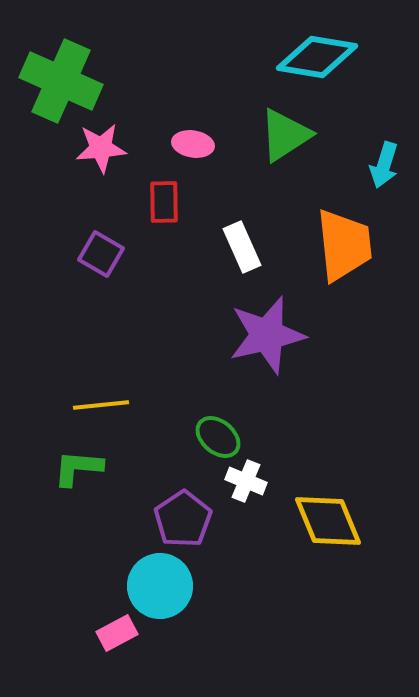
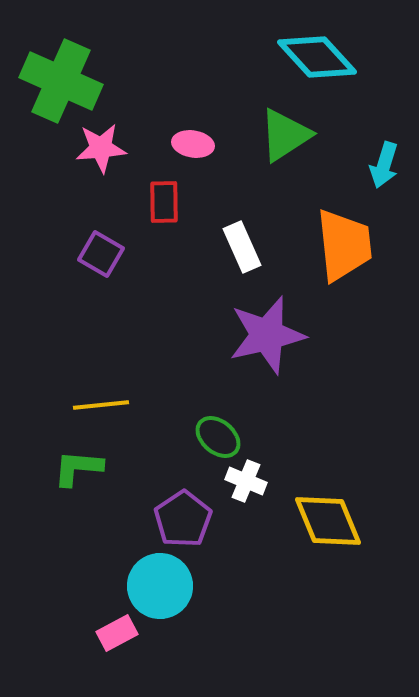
cyan diamond: rotated 38 degrees clockwise
